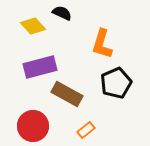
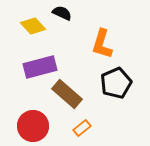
brown rectangle: rotated 12 degrees clockwise
orange rectangle: moved 4 px left, 2 px up
